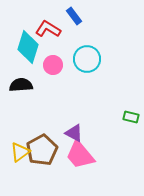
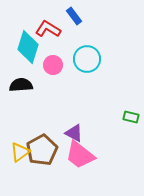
pink trapezoid: rotated 12 degrees counterclockwise
